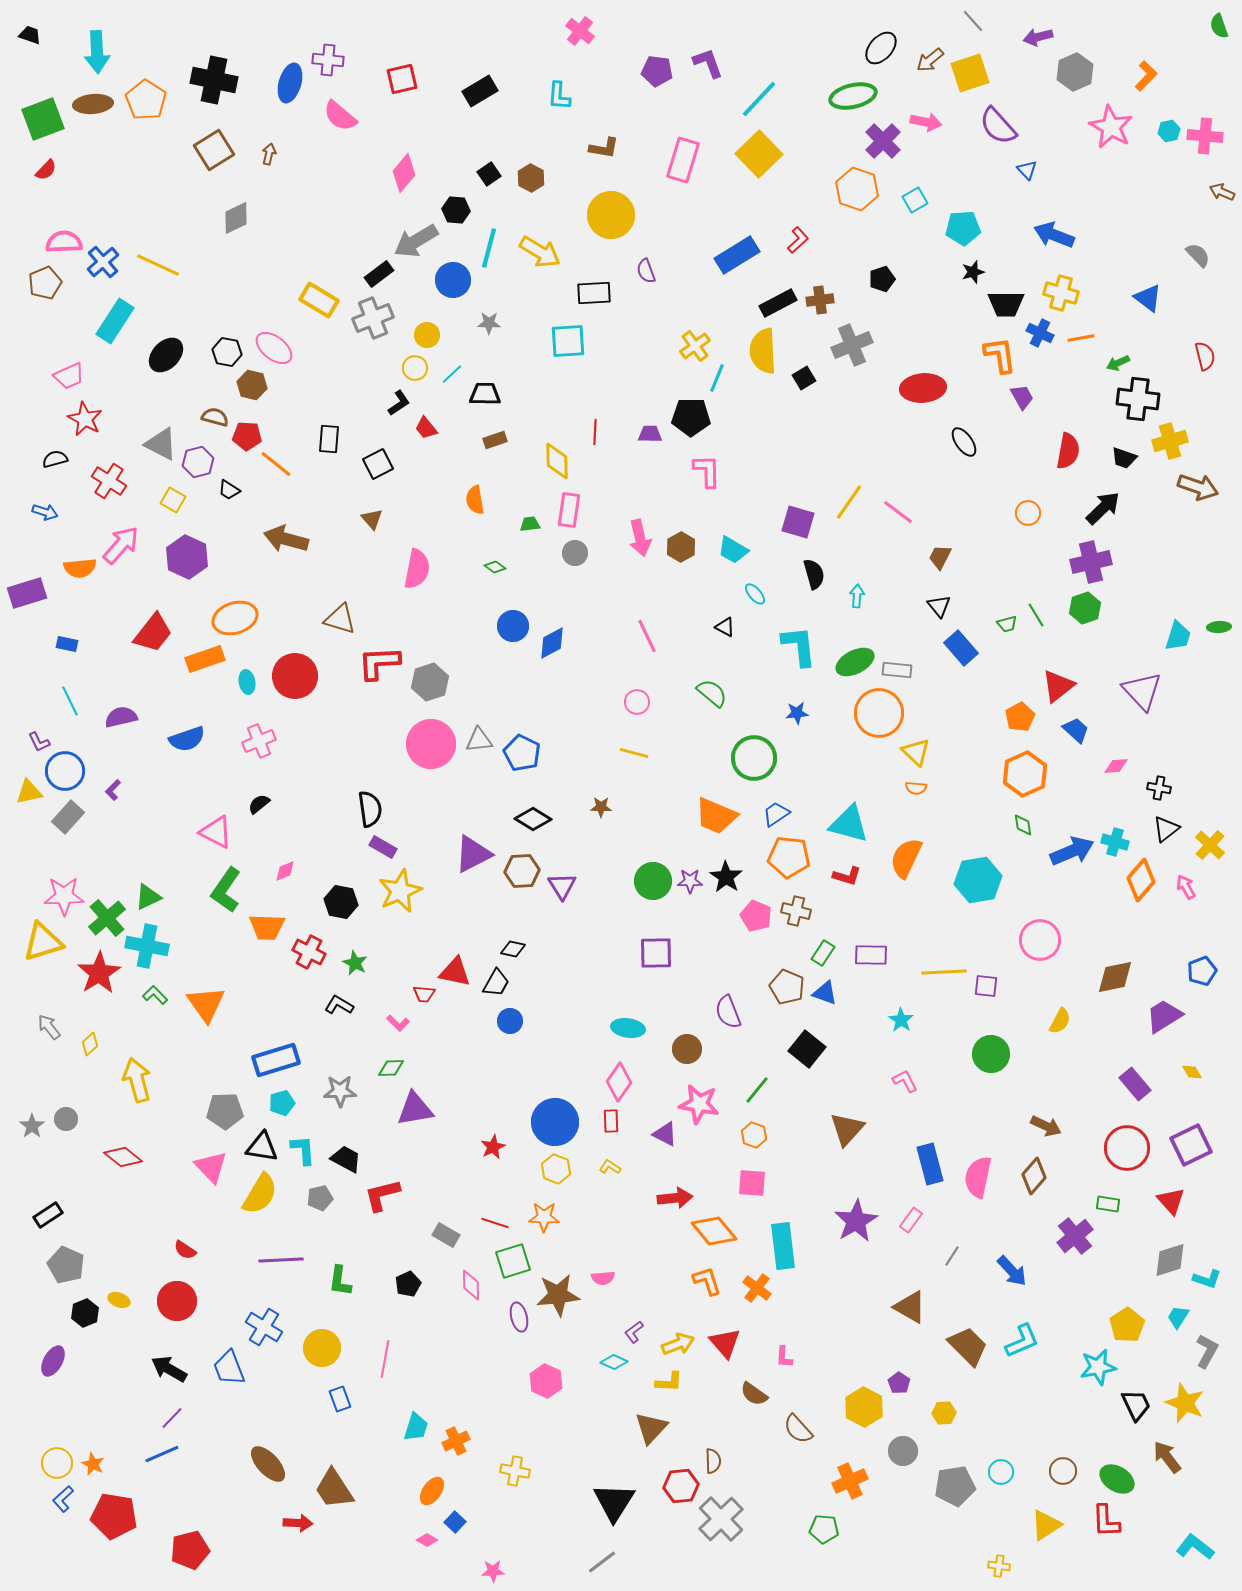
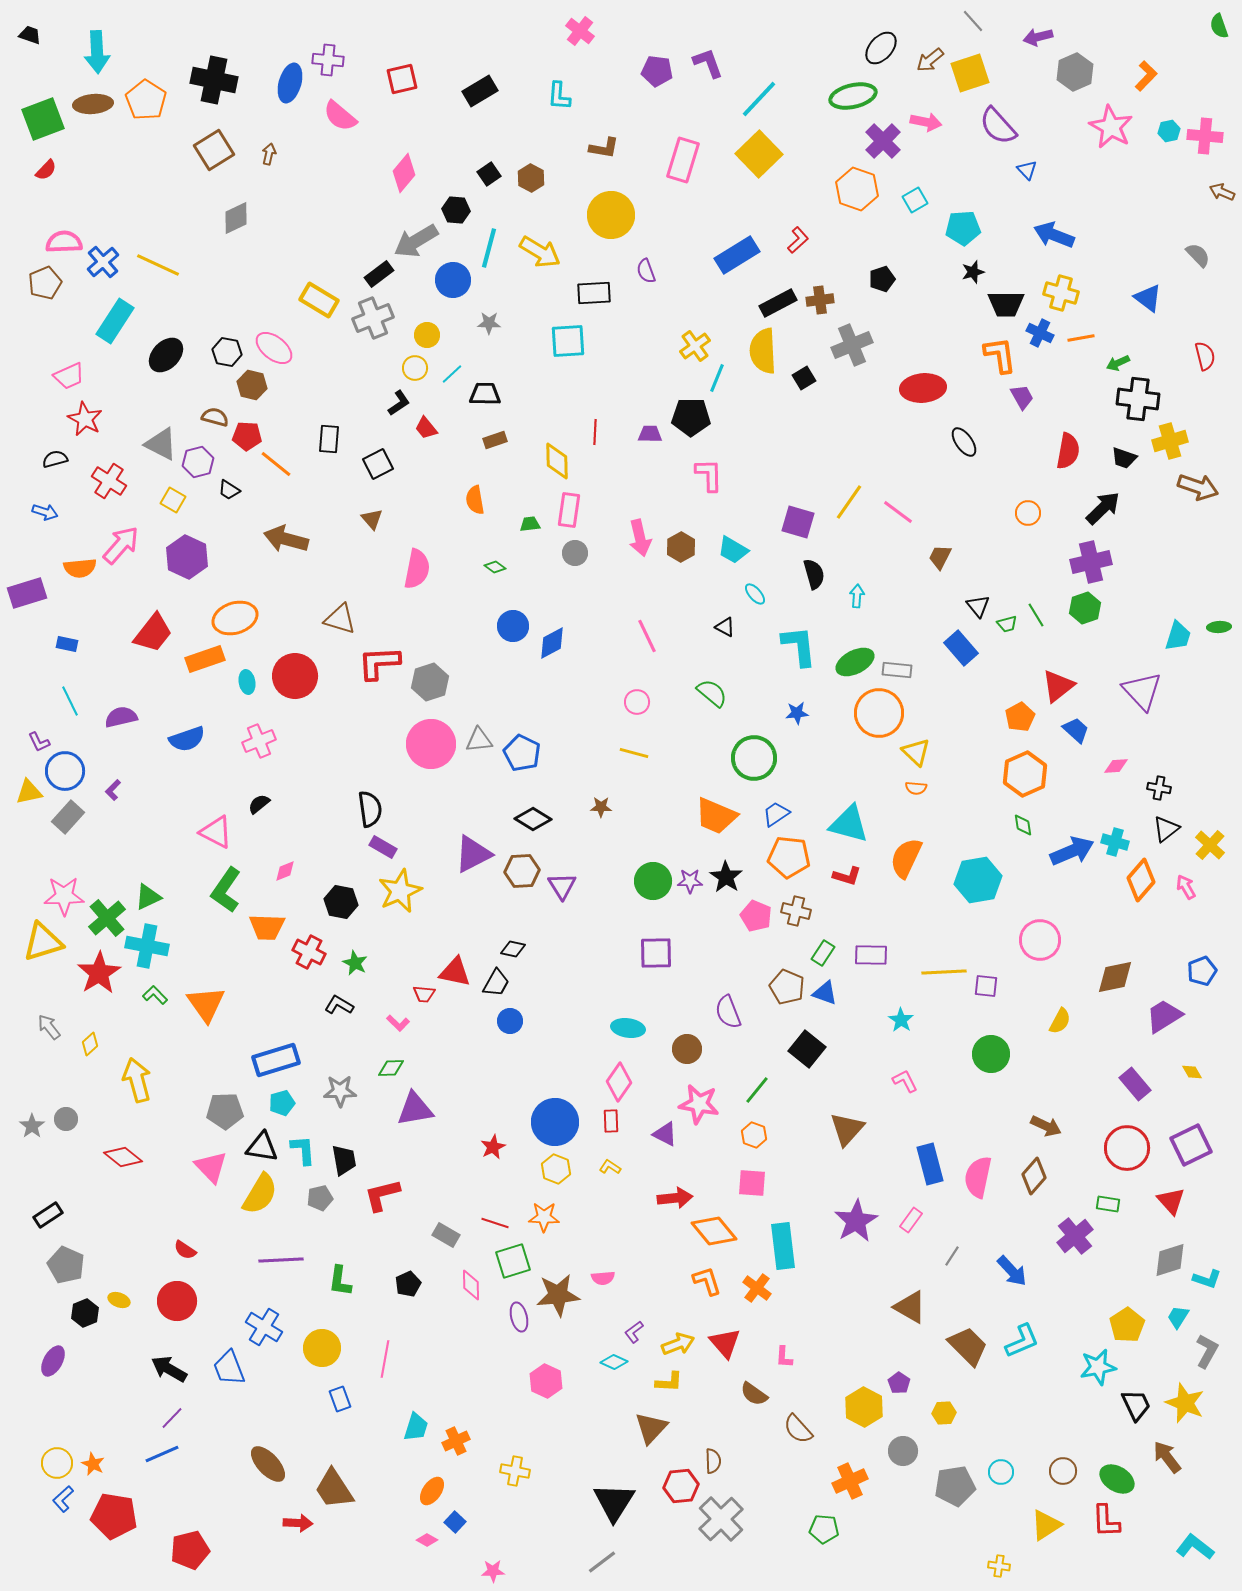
pink L-shape at (707, 471): moved 2 px right, 4 px down
black triangle at (939, 606): moved 39 px right
black trapezoid at (346, 1159): moved 2 px left, 1 px down; rotated 52 degrees clockwise
